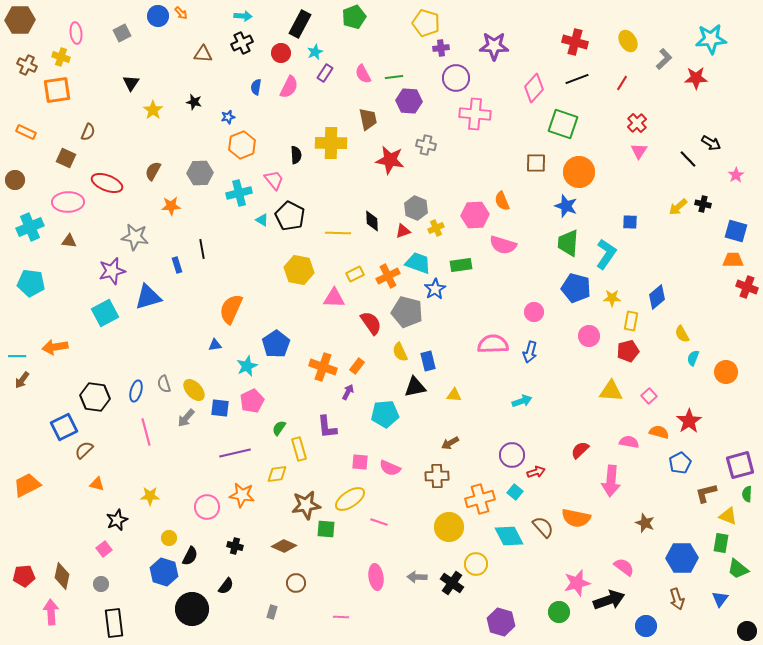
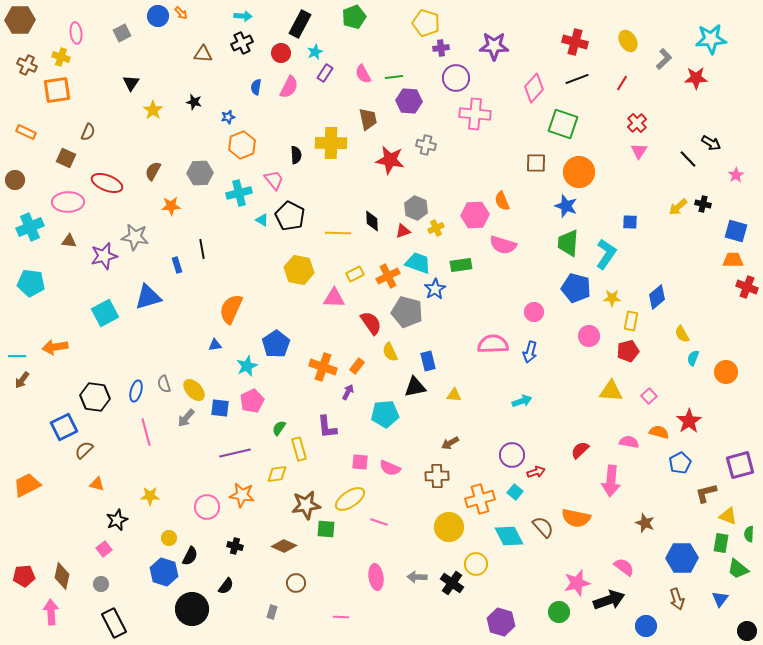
purple star at (112, 271): moved 8 px left, 15 px up
yellow semicircle at (400, 352): moved 10 px left
green semicircle at (747, 494): moved 2 px right, 40 px down
black rectangle at (114, 623): rotated 20 degrees counterclockwise
